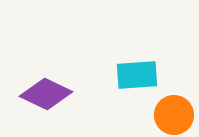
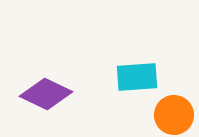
cyan rectangle: moved 2 px down
